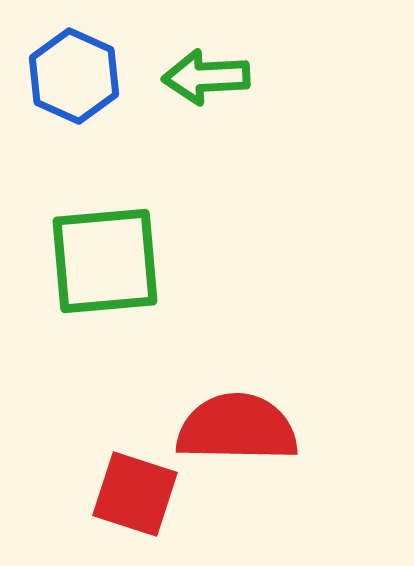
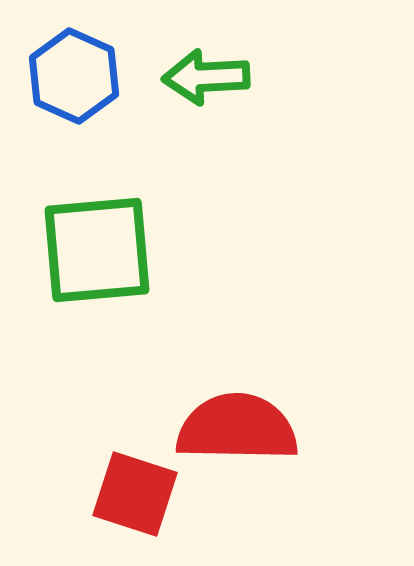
green square: moved 8 px left, 11 px up
